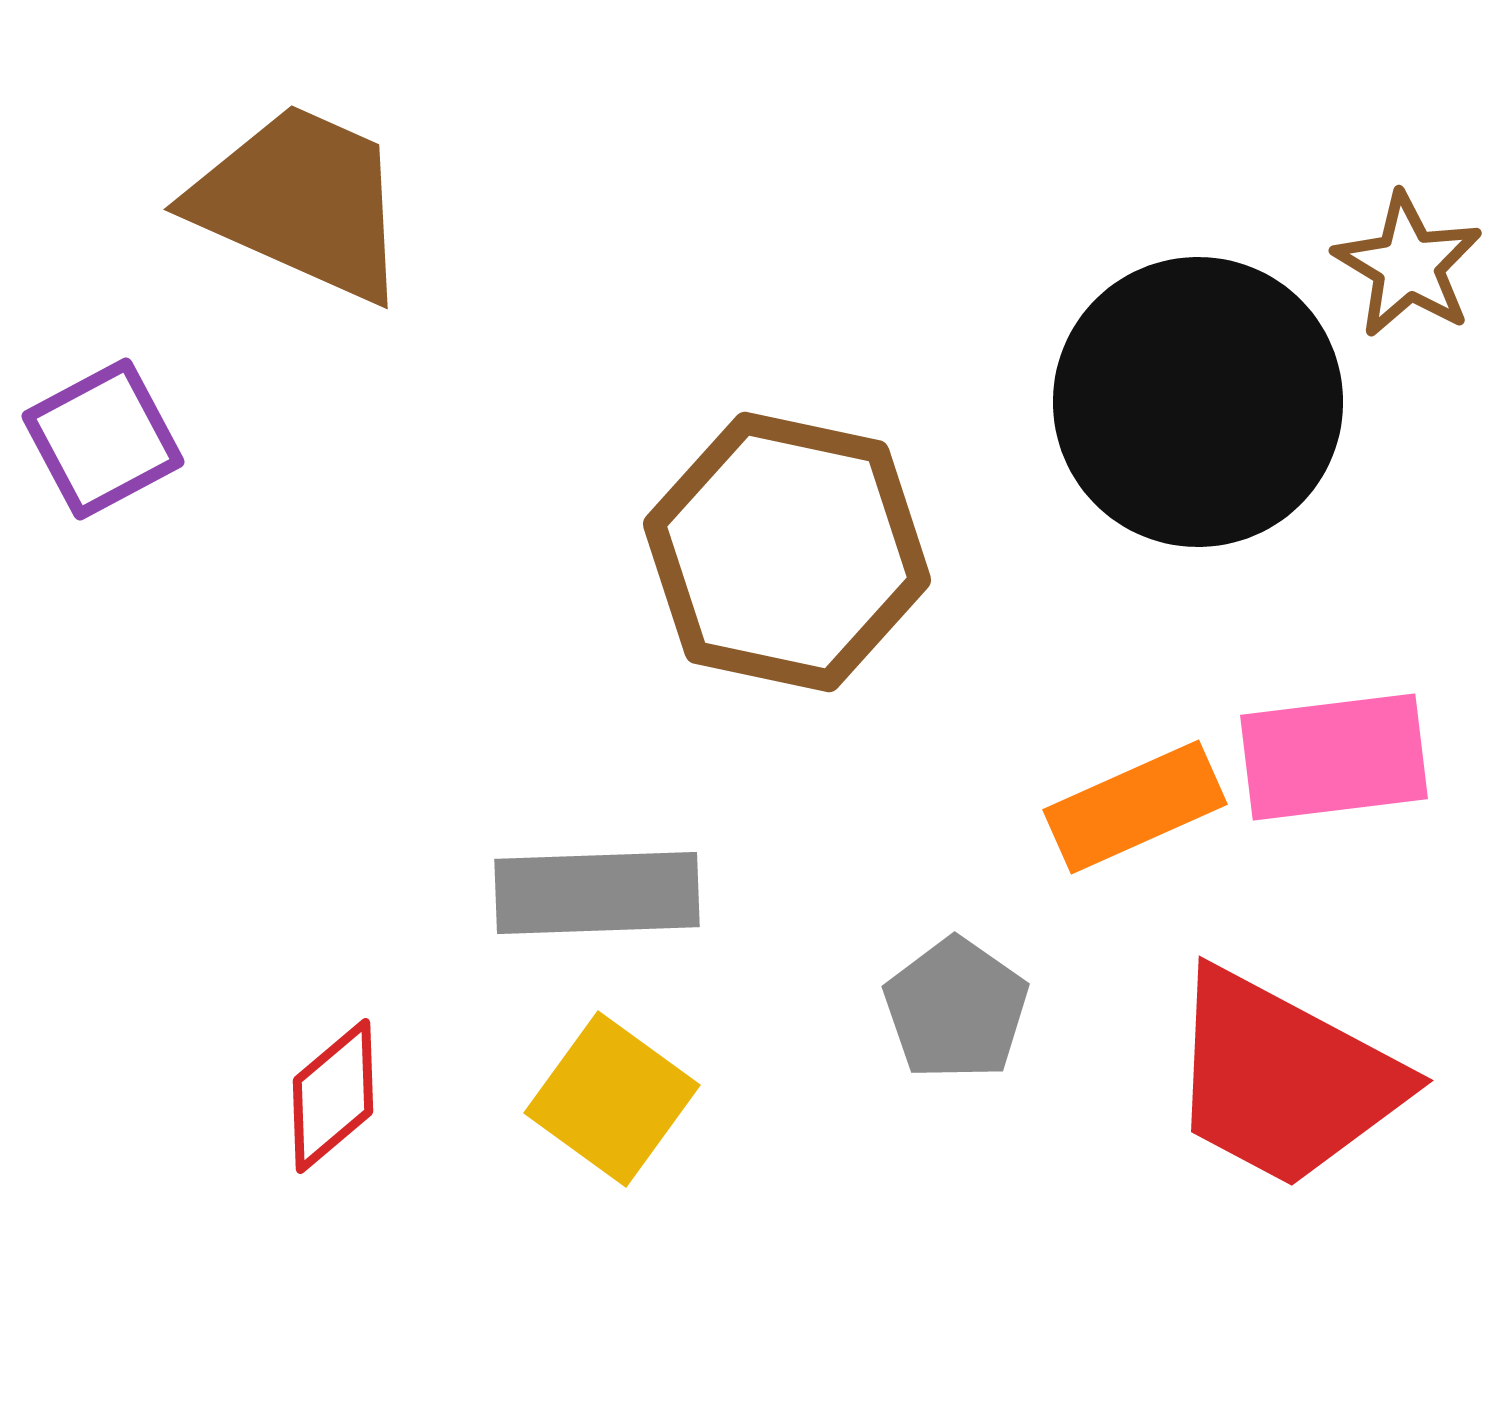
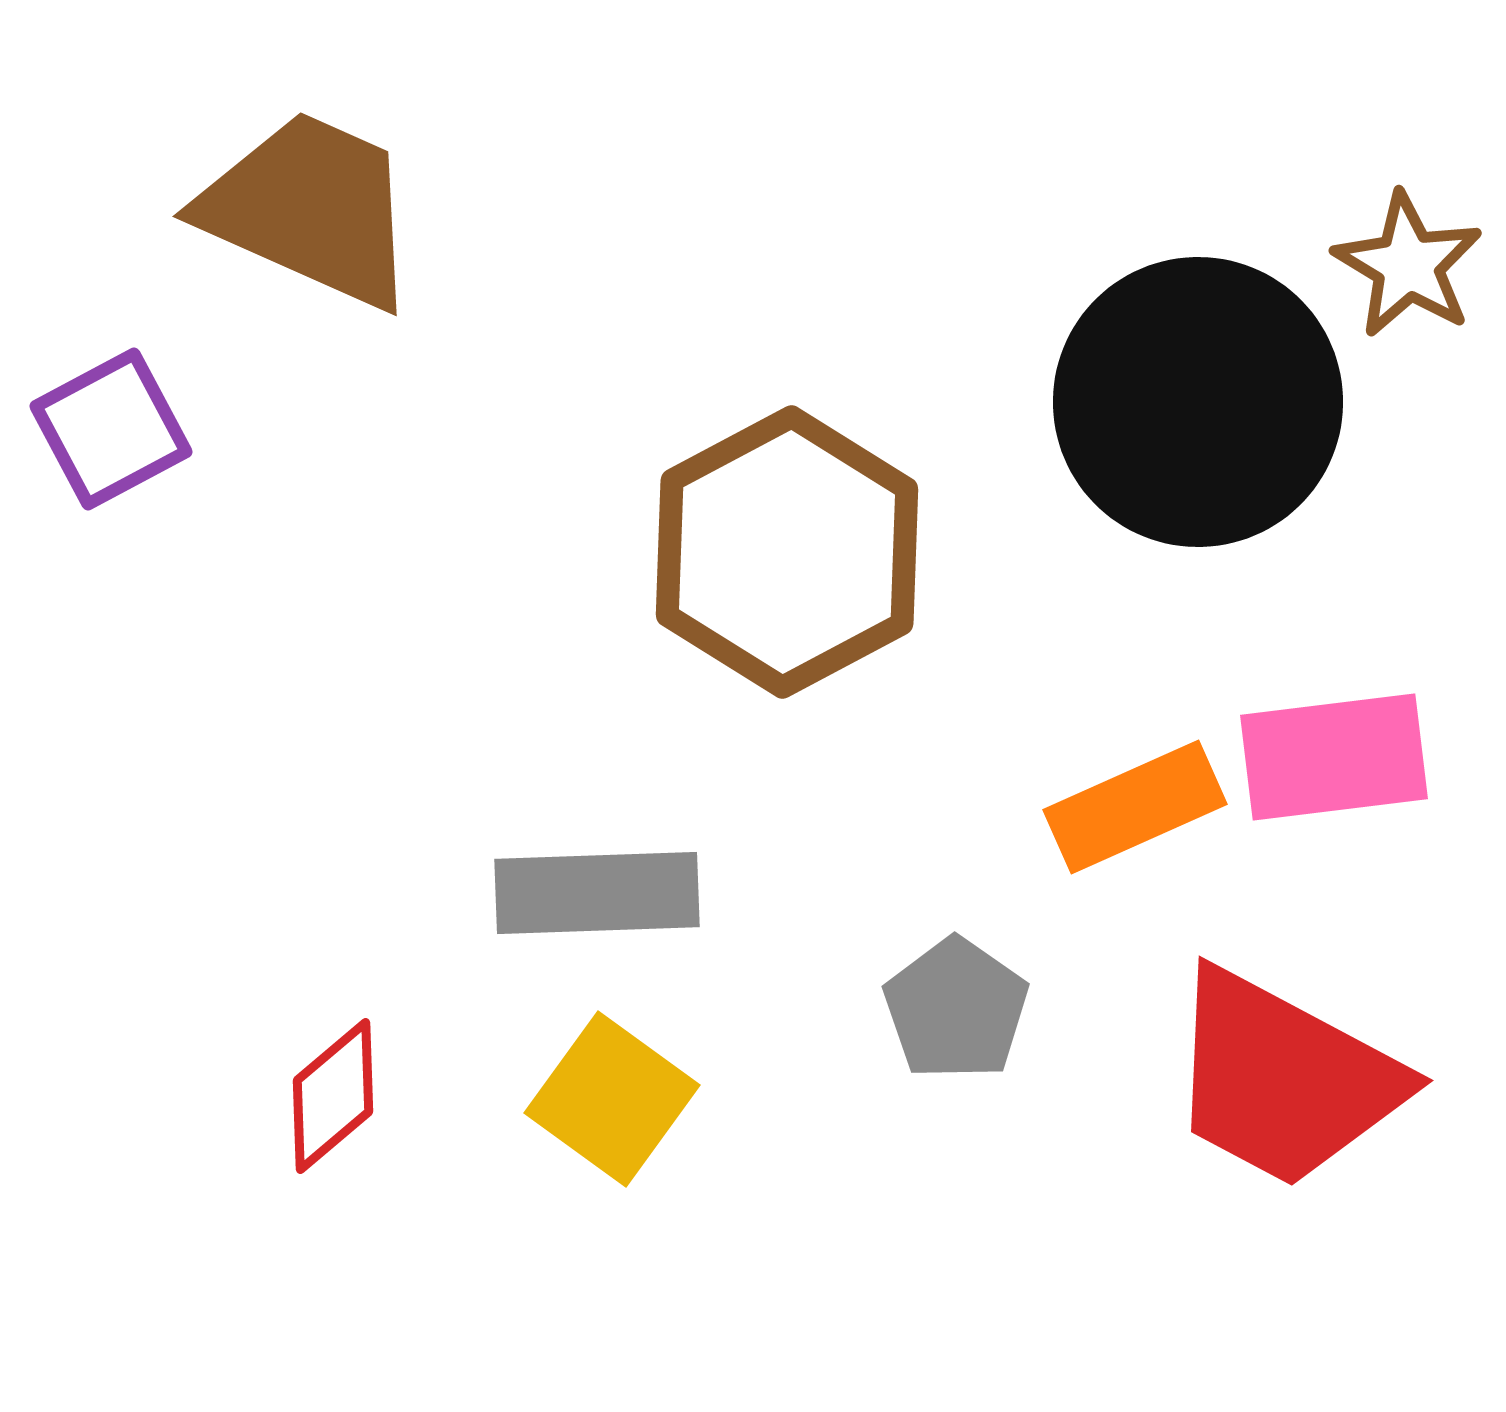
brown trapezoid: moved 9 px right, 7 px down
purple square: moved 8 px right, 10 px up
brown hexagon: rotated 20 degrees clockwise
